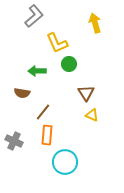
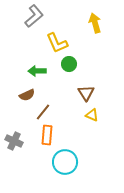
brown semicircle: moved 5 px right, 2 px down; rotated 35 degrees counterclockwise
